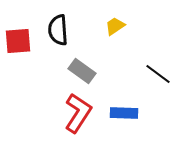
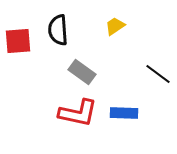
gray rectangle: moved 1 px down
red L-shape: rotated 69 degrees clockwise
